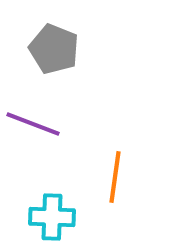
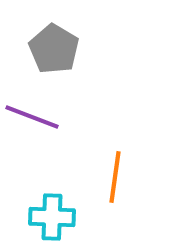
gray pentagon: rotated 9 degrees clockwise
purple line: moved 1 px left, 7 px up
